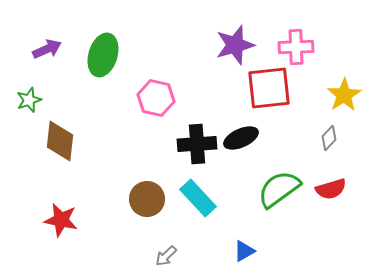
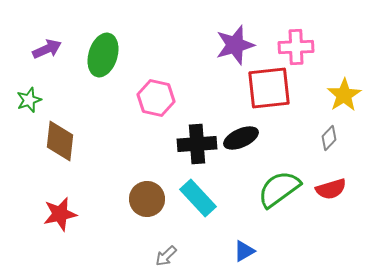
red star: moved 1 px left, 6 px up; rotated 24 degrees counterclockwise
